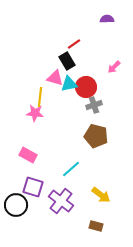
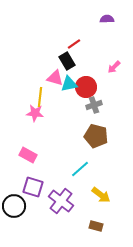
cyan line: moved 9 px right
black circle: moved 2 px left, 1 px down
